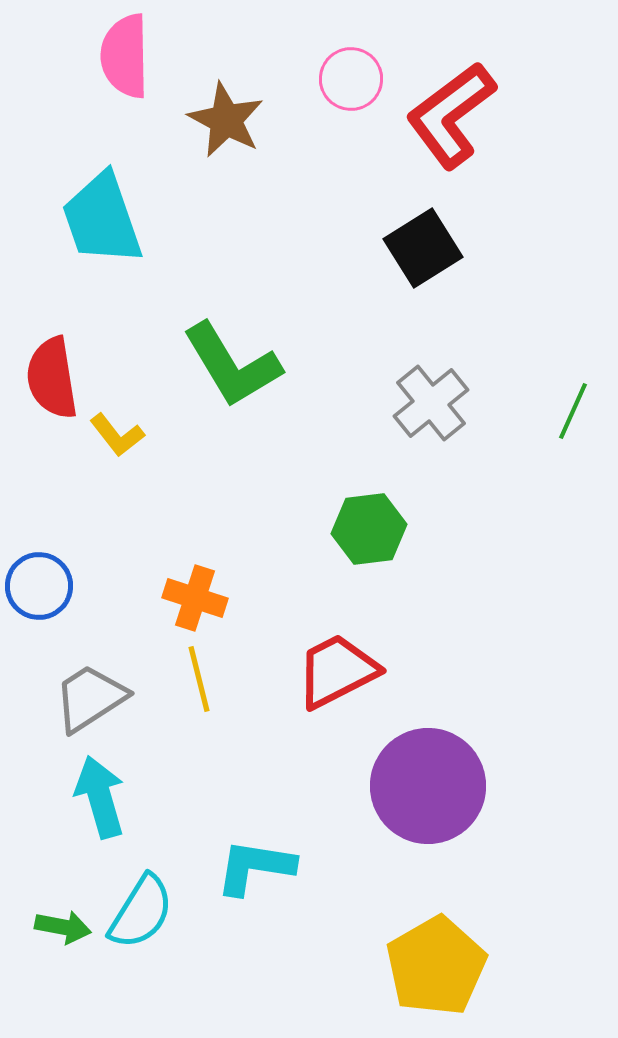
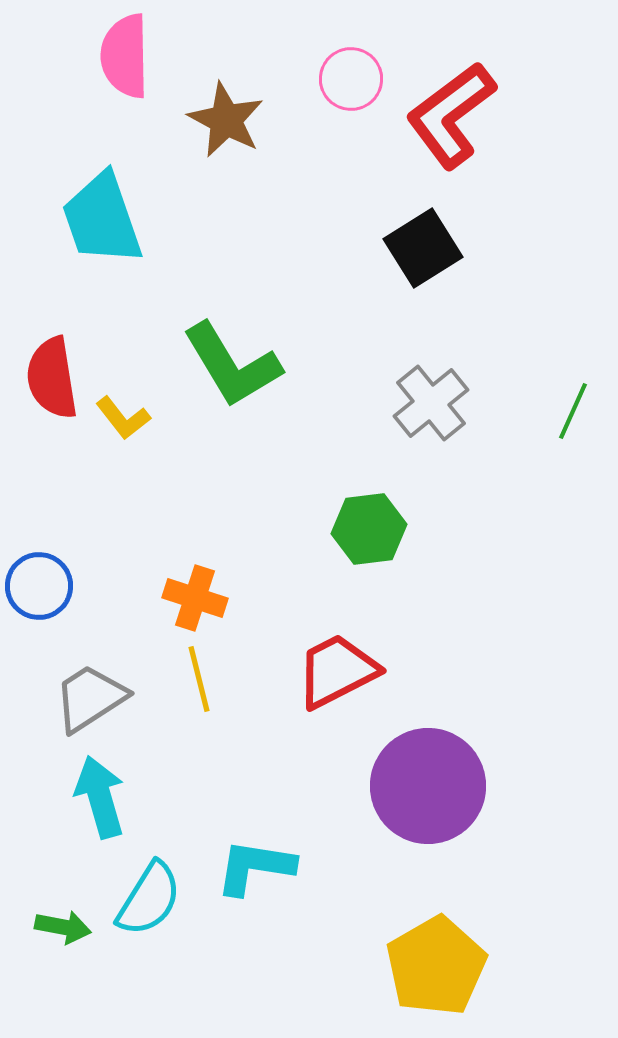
yellow L-shape: moved 6 px right, 17 px up
cyan semicircle: moved 8 px right, 13 px up
